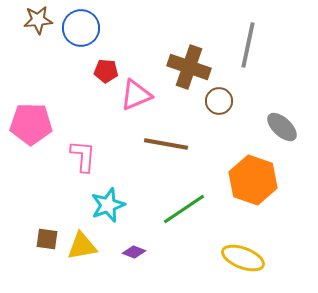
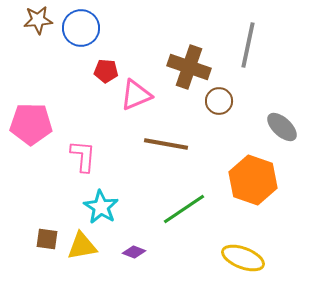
cyan star: moved 7 px left, 2 px down; rotated 20 degrees counterclockwise
